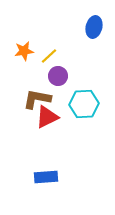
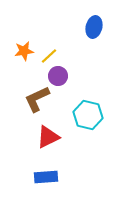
brown L-shape: rotated 36 degrees counterclockwise
cyan hexagon: moved 4 px right, 11 px down; rotated 16 degrees clockwise
red triangle: moved 1 px right, 20 px down
